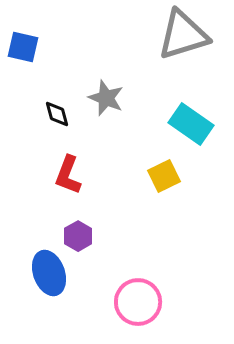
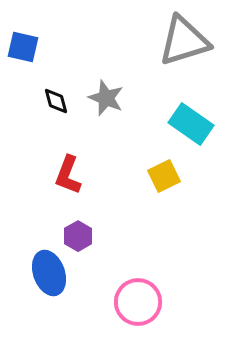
gray triangle: moved 1 px right, 6 px down
black diamond: moved 1 px left, 13 px up
